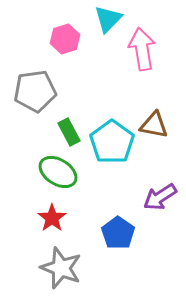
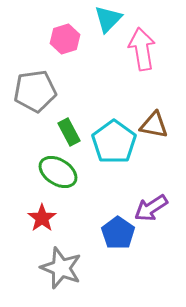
cyan pentagon: moved 2 px right
purple arrow: moved 9 px left, 11 px down
red star: moved 10 px left
